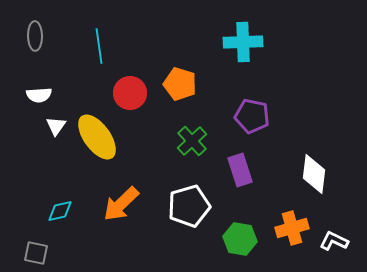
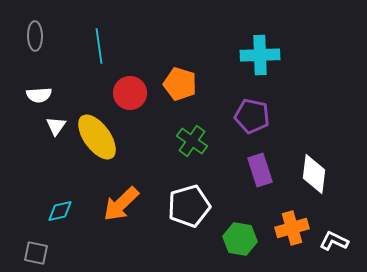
cyan cross: moved 17 px right, 13 px down
green cross: rotated 12 degrees counterclockwise
purple rectangle: moved 20 px right
